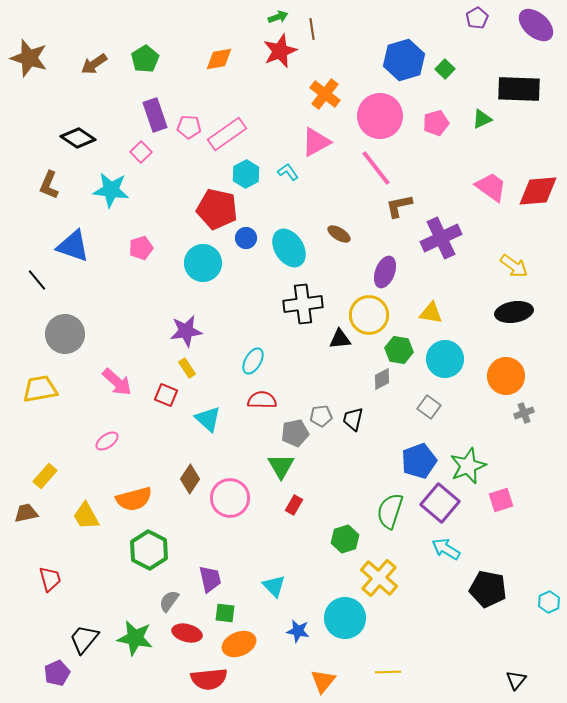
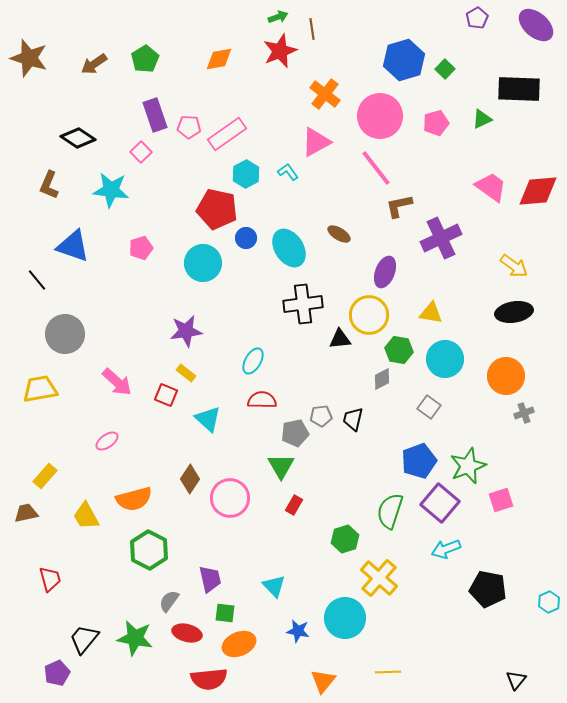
yellow rectangle at (187, 368): moved 1 px left, 5 px down; rotated 18 degrees counterclockwise
cyan arrow at (446, 549): rotated 52 degrees counterclockwise
